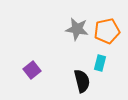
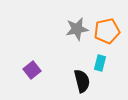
gray star: rotated 20 degrees counterclockwise
